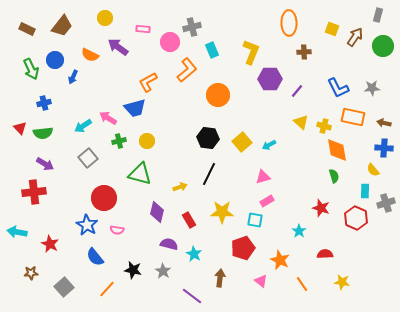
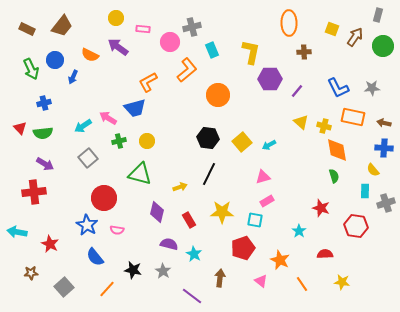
yellow circle at (105, 18): moved 11 px right
yellow L-shape at (251, 52): rotated 10 degrees counterclockwise
red hexagon at (356, 218): moved 8 px down; rotated 15 degrees counterclockwise
